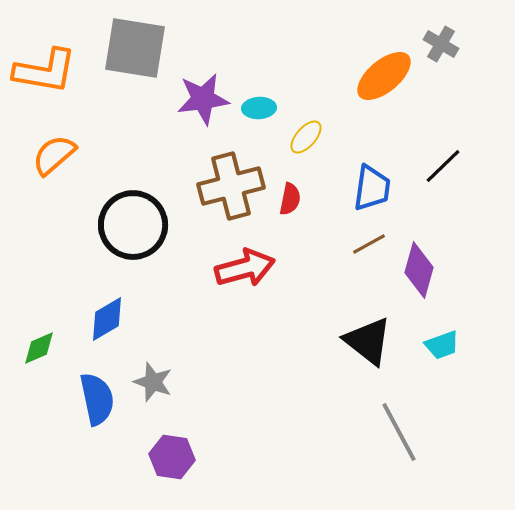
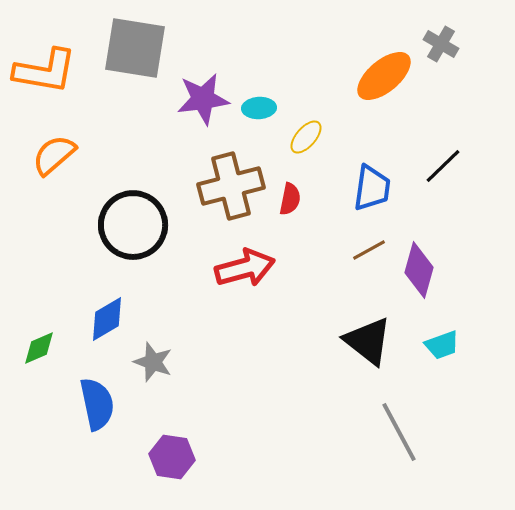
brown line: moved 6 px down
gray star: moved 20 px up
blue semicircle: moved 5 px down
